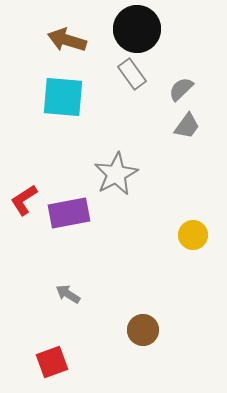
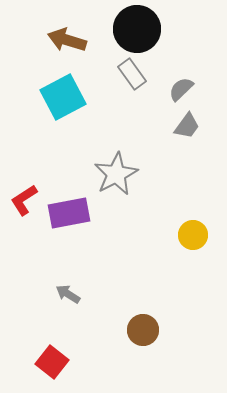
cyan square: rotated 33 degrees counterclockwise
red square: rotated 32 degrees counterclockwise
